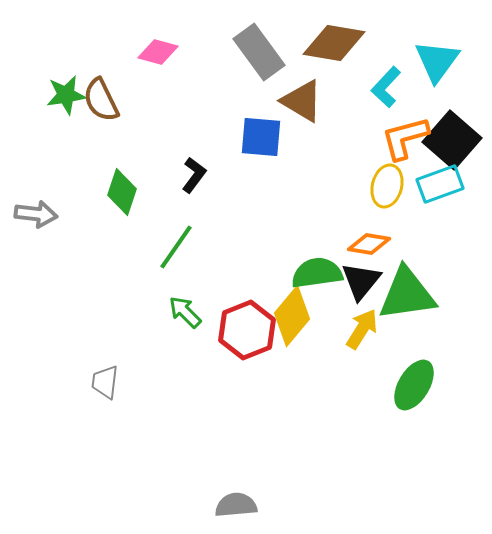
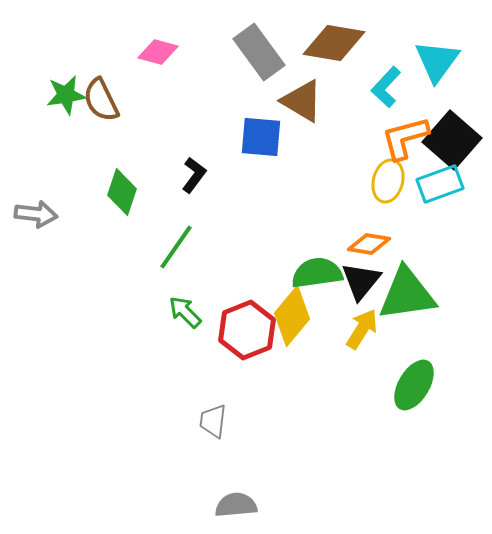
yellow ellipse: moved 1 px right, 5 px up
gray trapezoid: moved 108 px right, 39 px down
